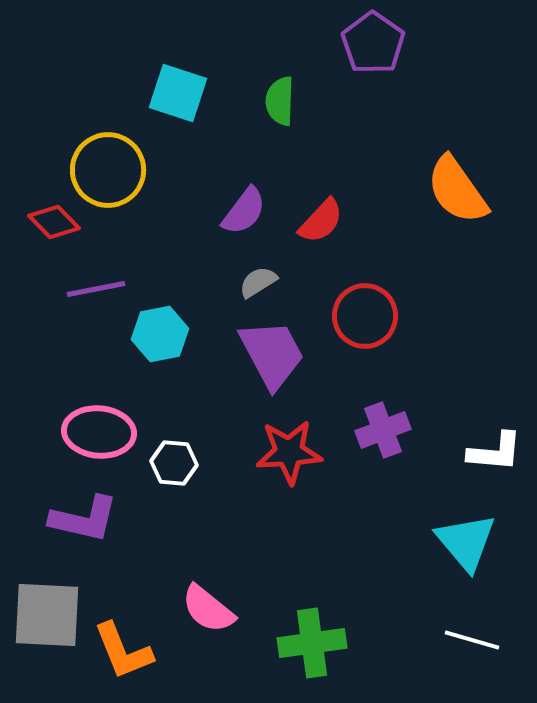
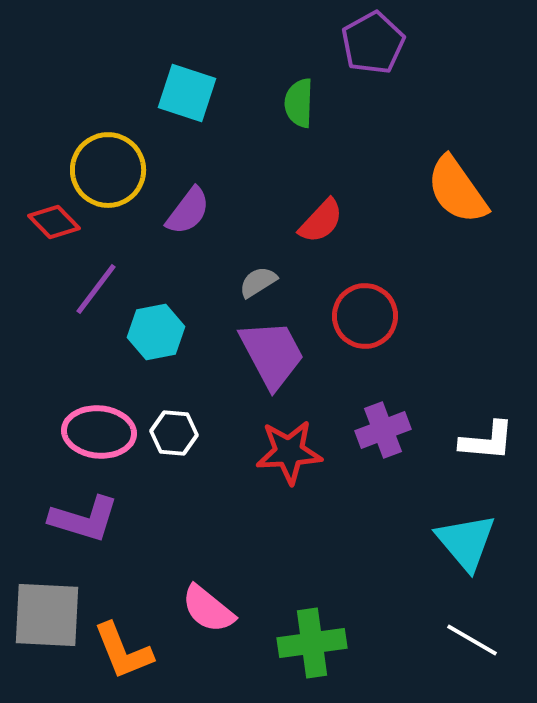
purple pentagon: rotated 8 degrees clockwise
cyan square: moved 9 px right
green semicircle: moved 19 px right, 2 px down
purple semicircle: moved 56 px left
purple line: rotated 42 degrees counterclockwise
cyan hexagon: moved 4 px left, 2 px up
white L-shape: moved 8 px left, 11 px up
white hexagon: moved 30 px up
purple L-shape: rotated 4 degrees clockwise
white line: rotated 14 degrees clockwise
